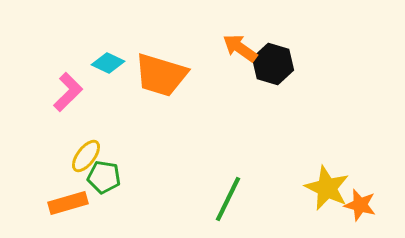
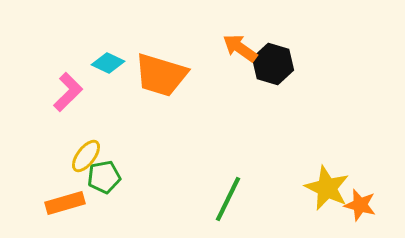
green pentagon: rotated 20 degrees counterclockwise
orange rectangle: moved 3 px left
